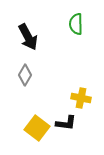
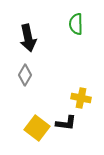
black arrow: moved 1 px down; rotated 16 degrees clockwise
